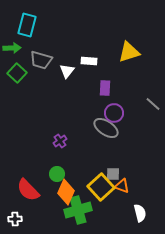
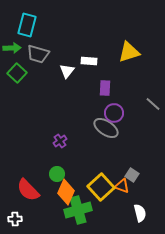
gray trapezoid: moved 3 px left, 6 px up
gray square: moved 19 px right, 1 px down; rotated 32 degrees clockwise
